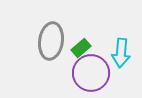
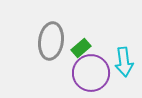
cyan arrow: moved 3 px right, 9 px down; rotated 12 degrees counterclockwise
